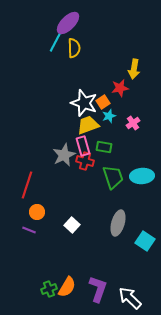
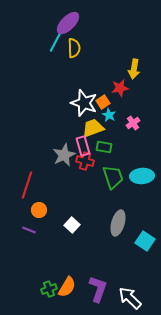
cyan star: moved 1 px up; rotated 24 degrees counterclockwise
yellow trapezoid: moved 5 px right, 3 px down
orange circle: moved 2 px right, 2 px up
